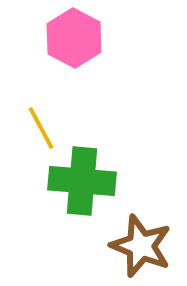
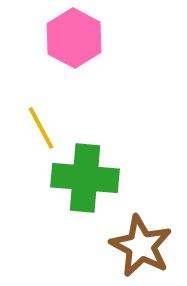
green cross: moved 3 px right, 3 px up
brown star: rotated 6 degrees clockwise
